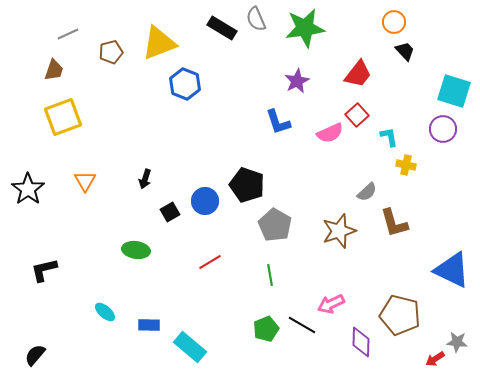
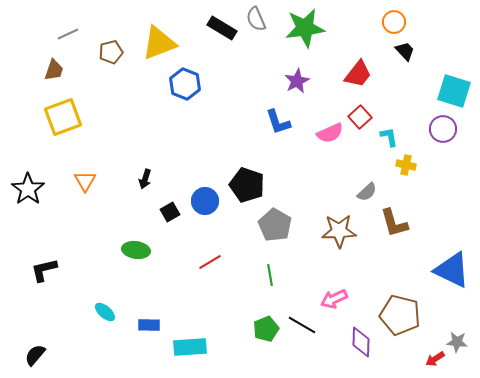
red square at (357, 115): moved 3 px right, 2 px down
brown star at (339, 231): rotated 16 degrees clockwise
pink arrow at (331, 304): moved 3 px right, 5 px up
cyan rectangle at (190, 347): rotated 44 degrees counterclockwise
